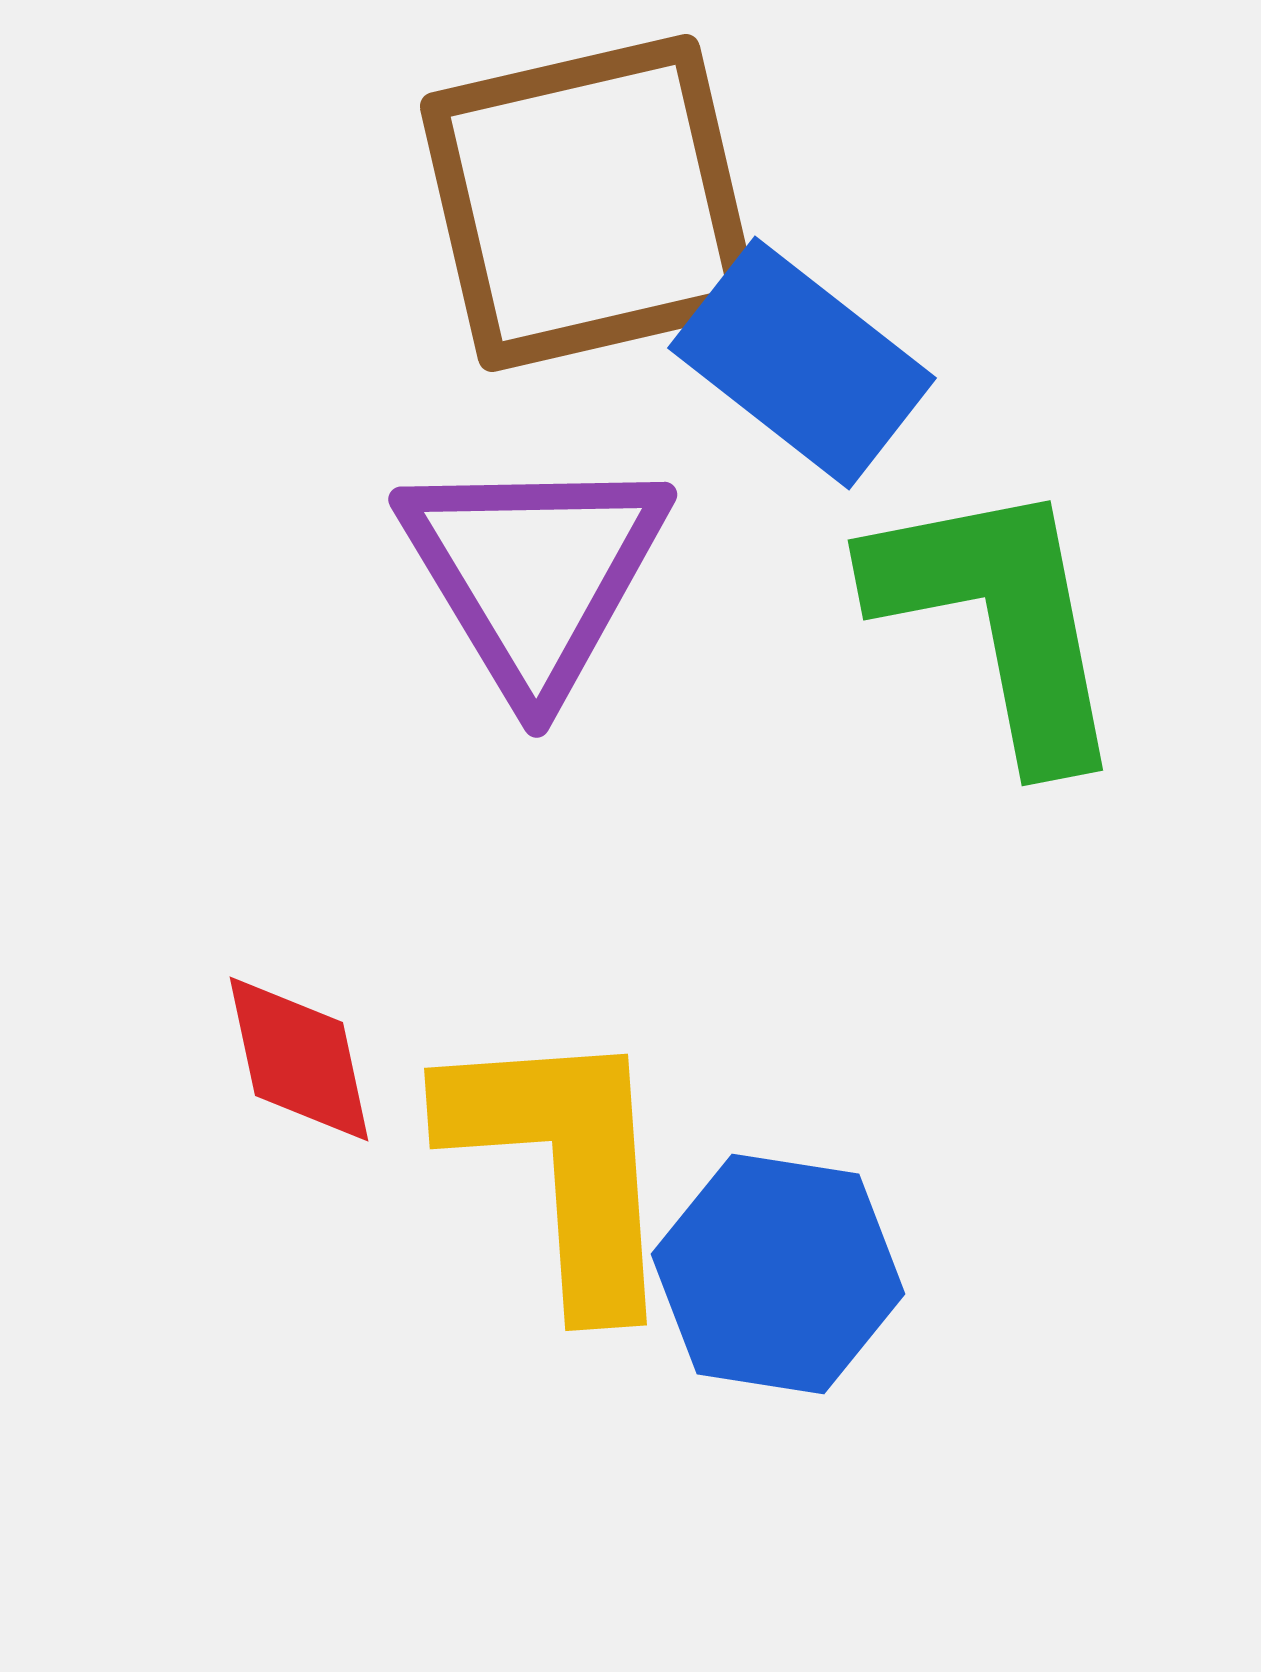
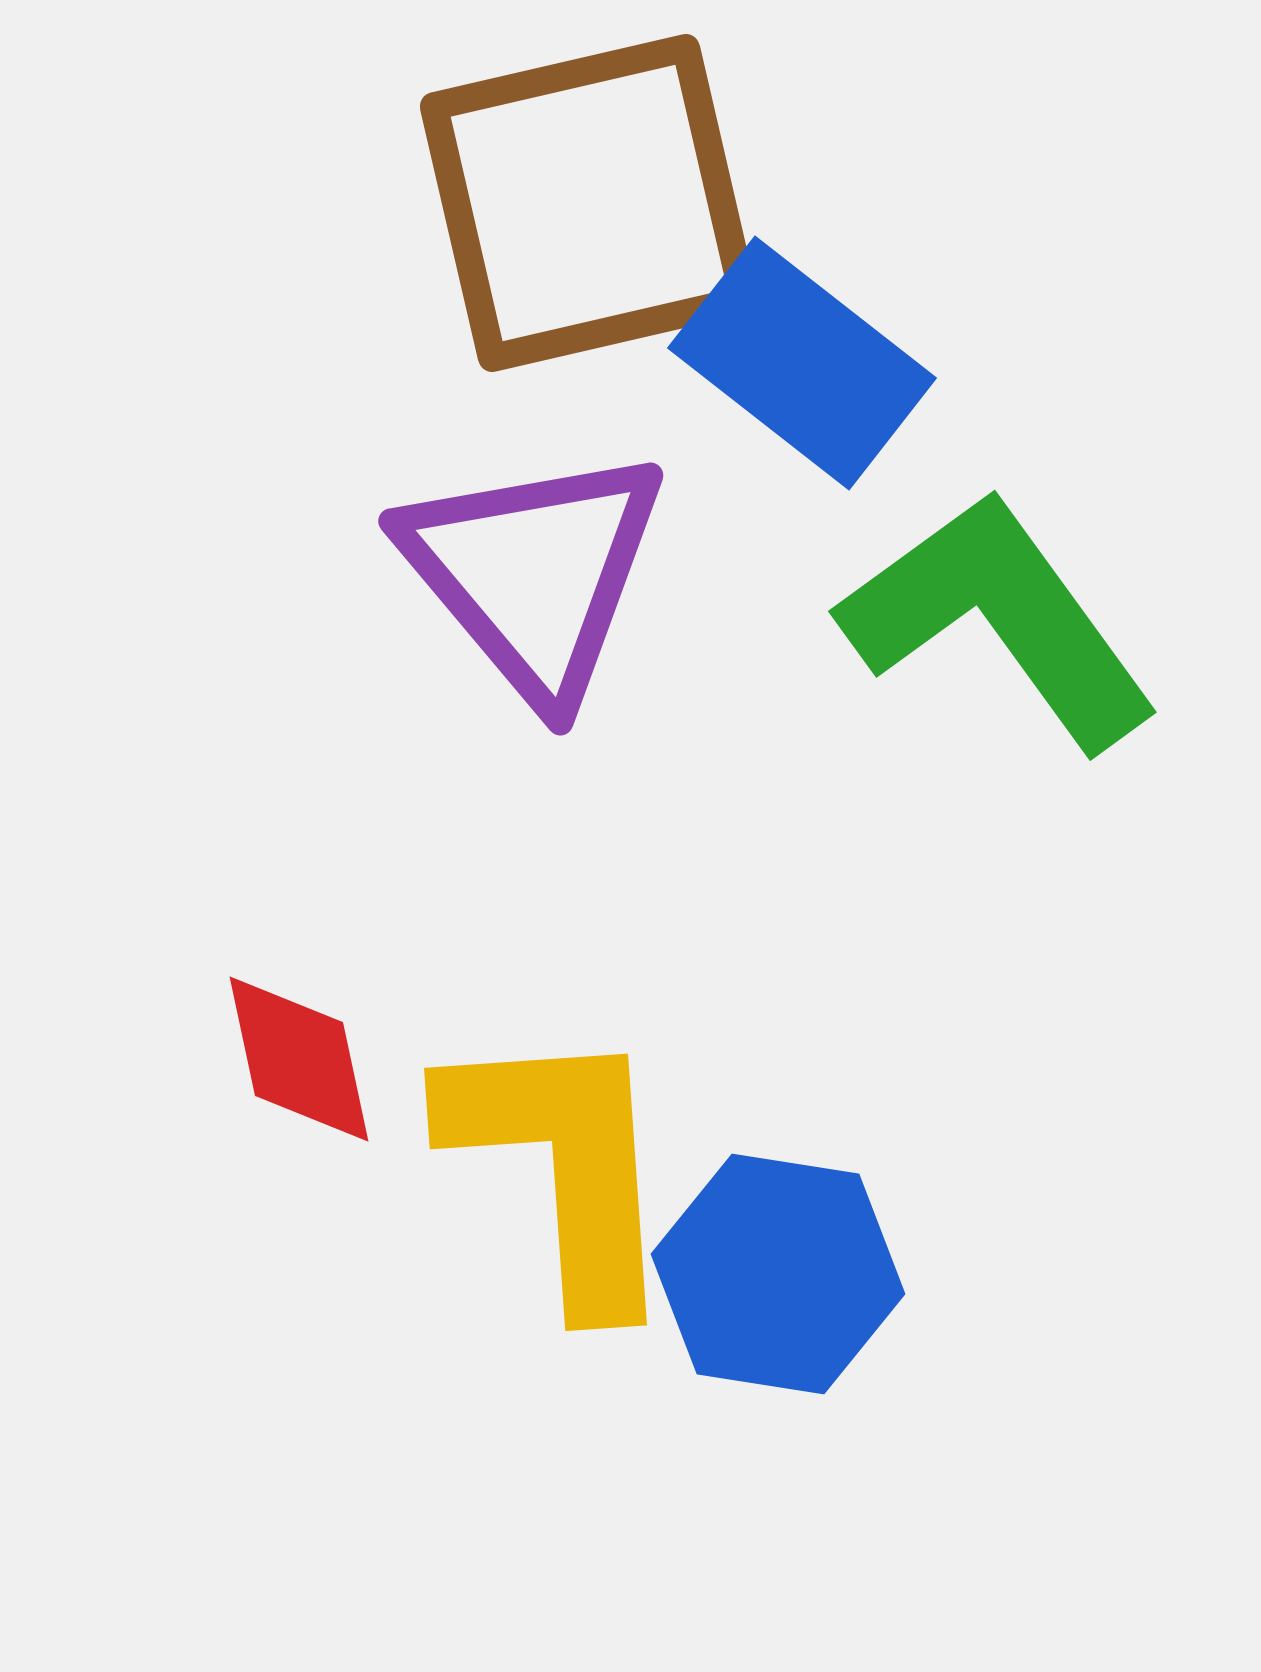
purple triangle: rotated 9 degrees counterclockwise
green L-shape: rotated 25 degrees counterclockwise
